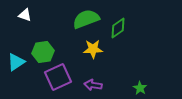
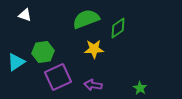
yellow star: moved 1 px right
